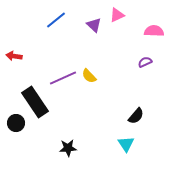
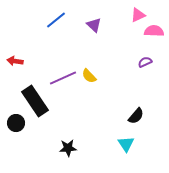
pink triangle: moved 21 px right
red arrow: moved 1 px right, 5 px down
black rectangle: moved 1 px up
